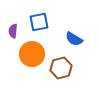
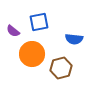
purple semicircle: rotated 56 degrees counterclockwise
blue semicircle: rotated 24 degrees counterclockwise
